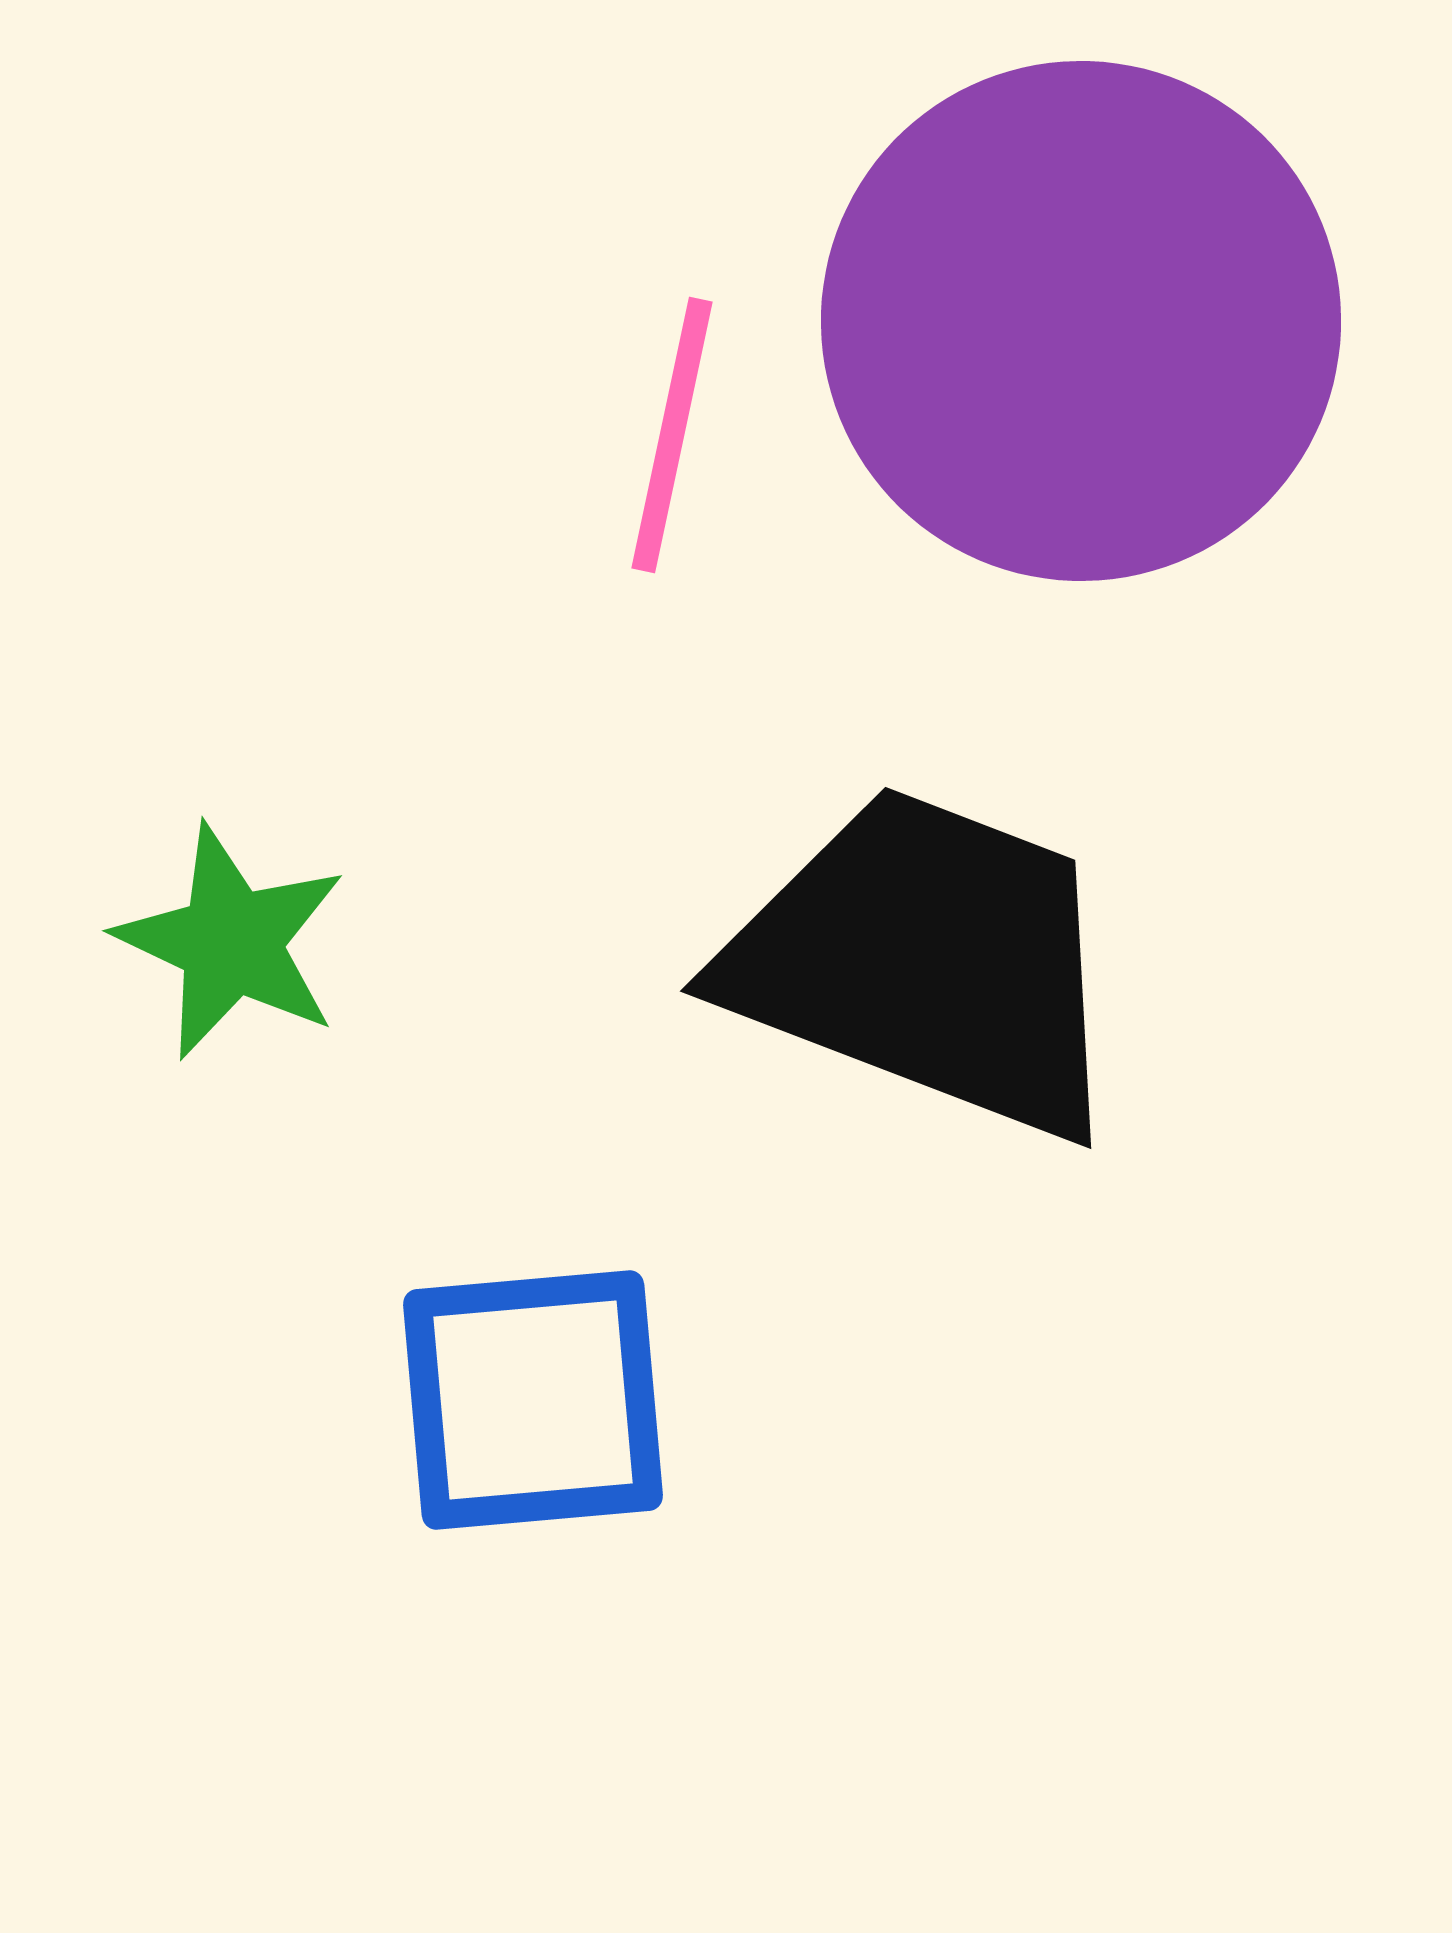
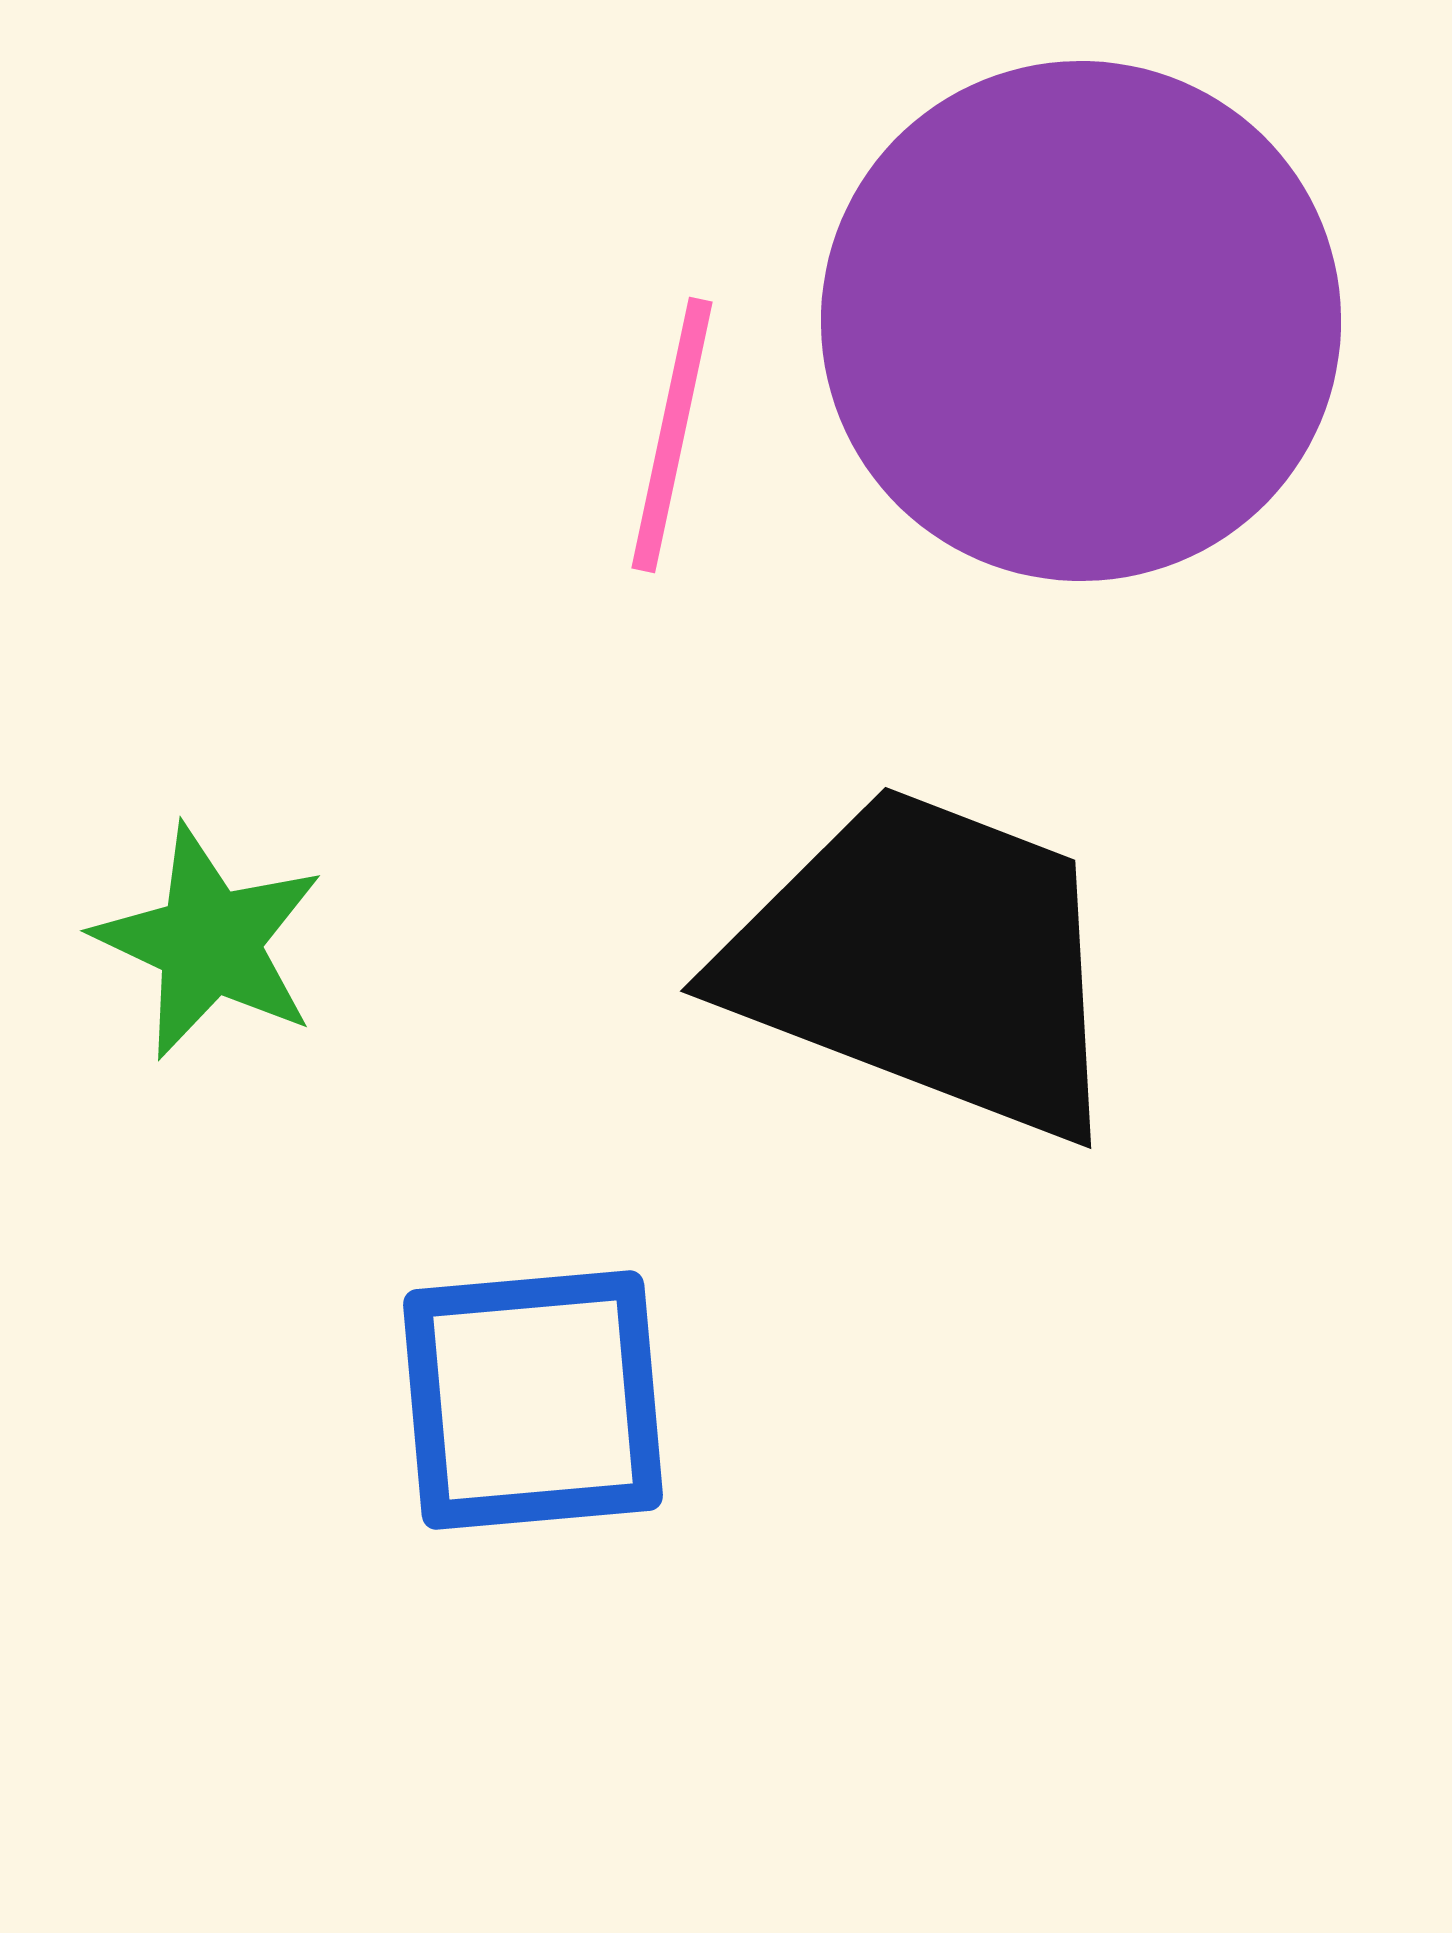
green star: moved 22 px left
